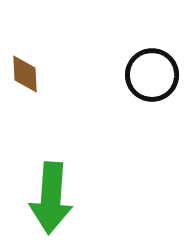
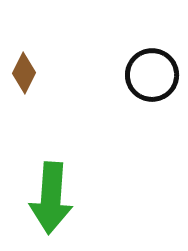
brown diamond: moved 1 px left, 1 px up; rotated 30 degrees clockwise
